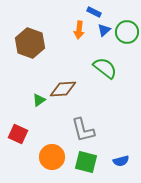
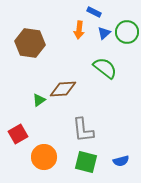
blue triangle: moved 3 px down
brown hexagon: rotated 12 degrees counterclockwise
gray L-shape: rotated 8 degrees clockwise
red square: rotated 36 degrees clockwise
orange circle: moved 8 px left
